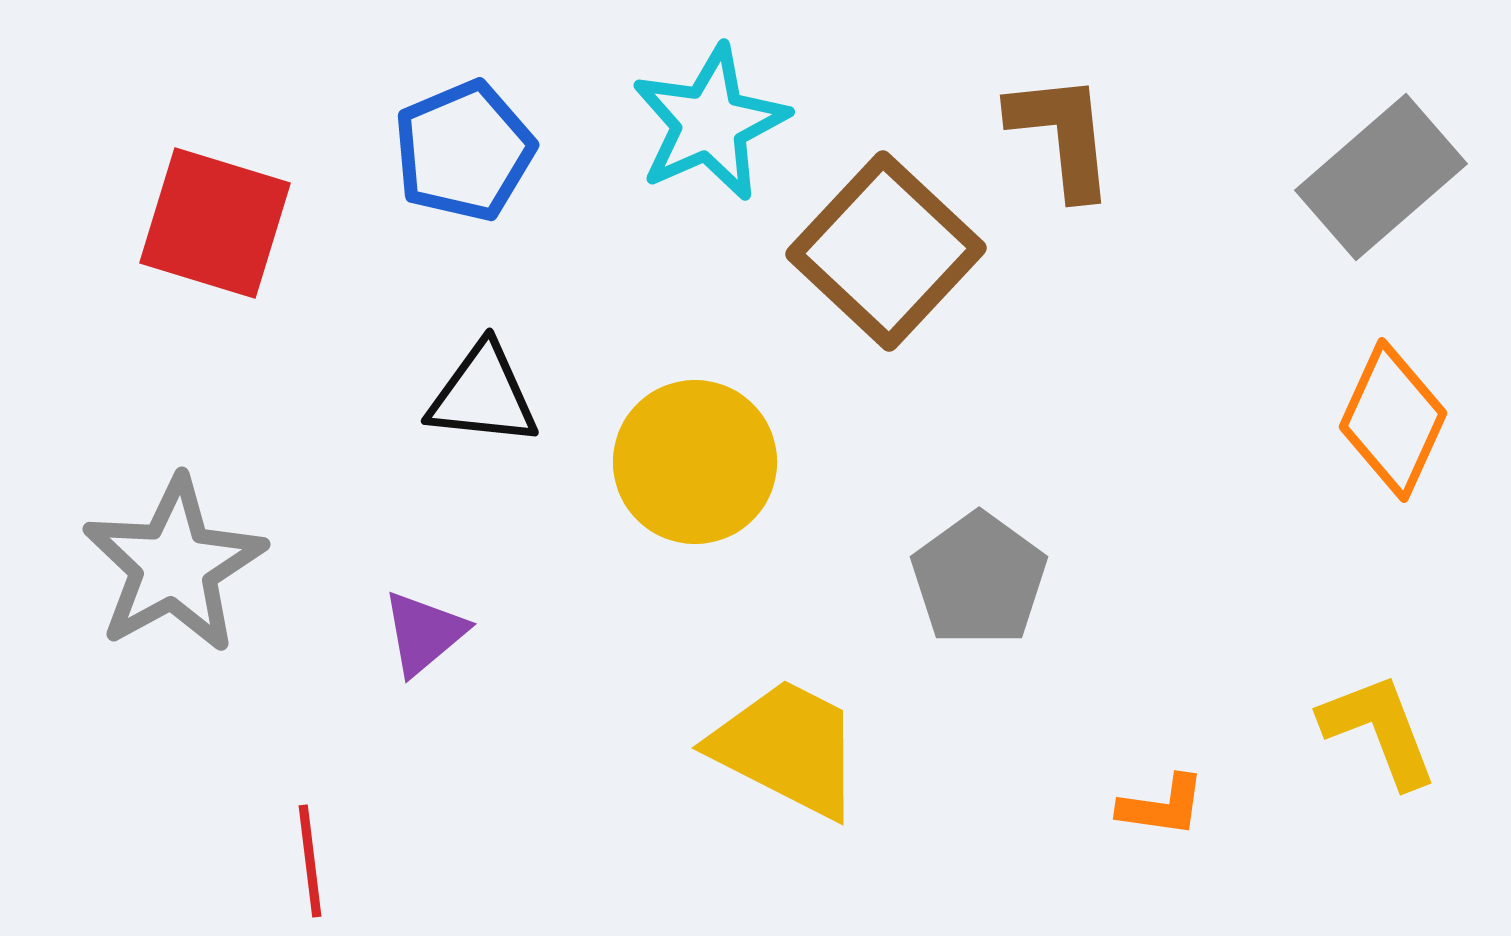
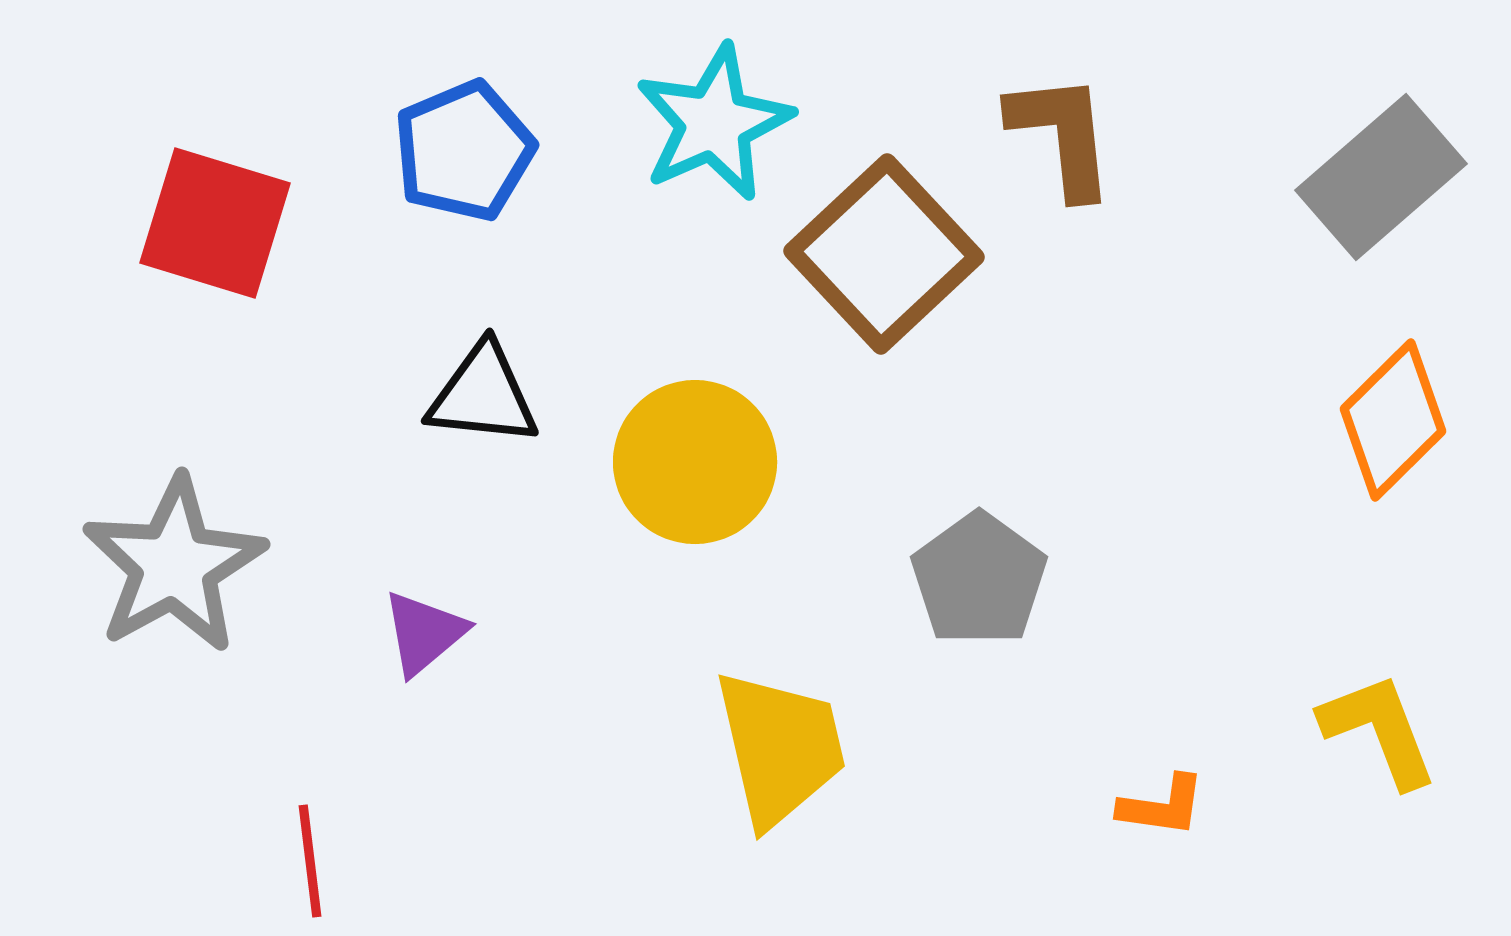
cyan star: moved 4 px right
brown square: moved 2 px left, 3 px down; rotated 4 degrees clockwise
orange diamond: rotated 21 degrees clockwise
yellow trapezoid: moved 7 px left; rotated 50 degrees clockwise
